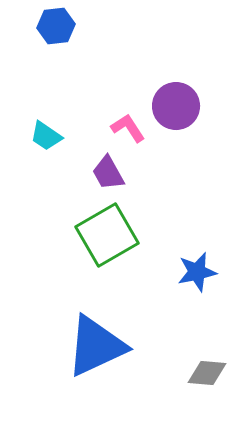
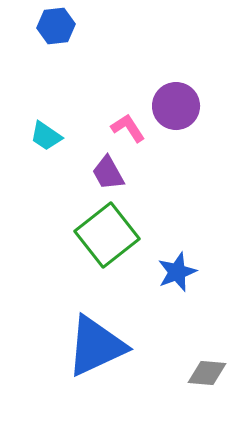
green square: rotated 8 degrees counterclockwise
blue star: moved 20 px left; rotated 9 degrees counterclockwise
